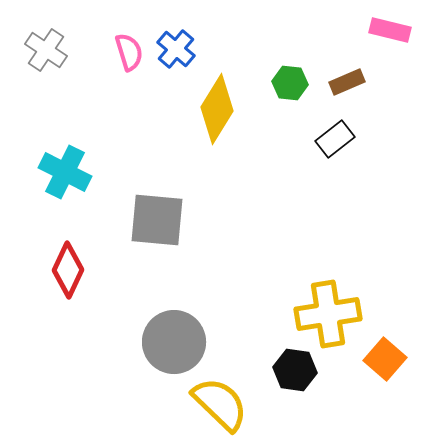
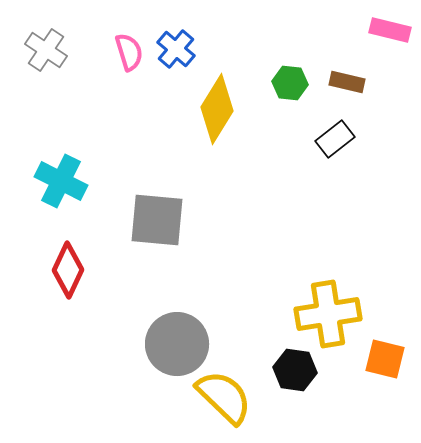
brown rectangle: rotated 36 degrees clockwise
cyan cross: moved 4 px left, 9 px down
gray circle: moved 3 px right, 2 px down
orange square: rotated 27 degrees counterclockwise
yellow semicircle: moved 4 px right, 7 px up
